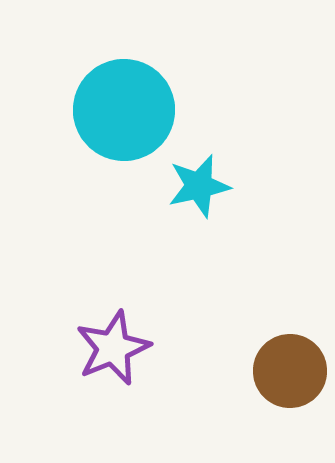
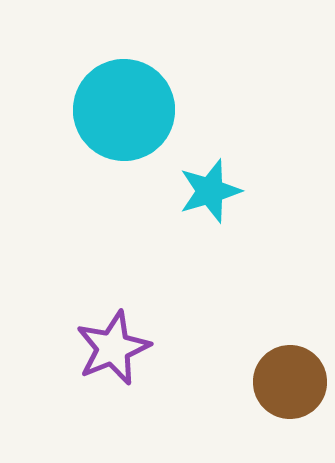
cyan star: moved 11 px right, 5 px down; rotated 4 degrees counterclockwise
brown circle: moved 11 px down
